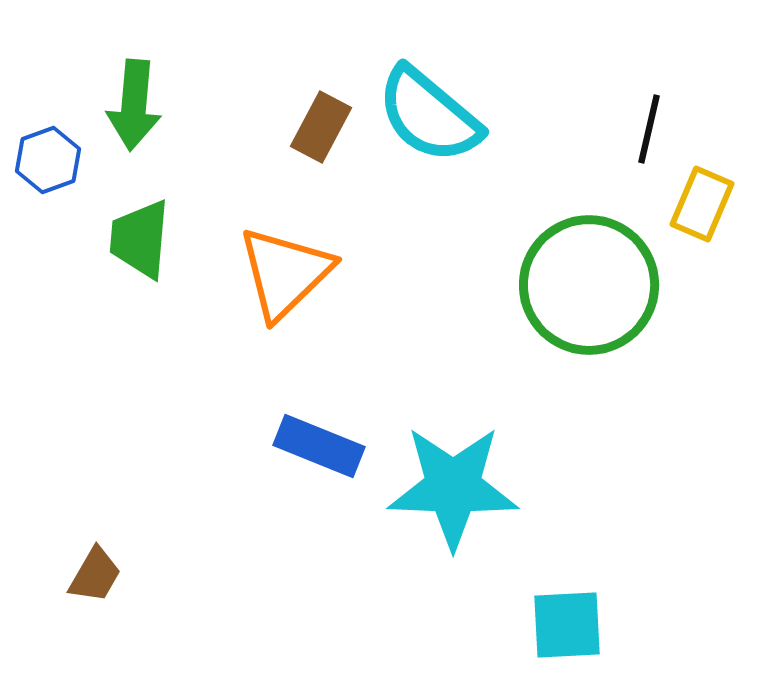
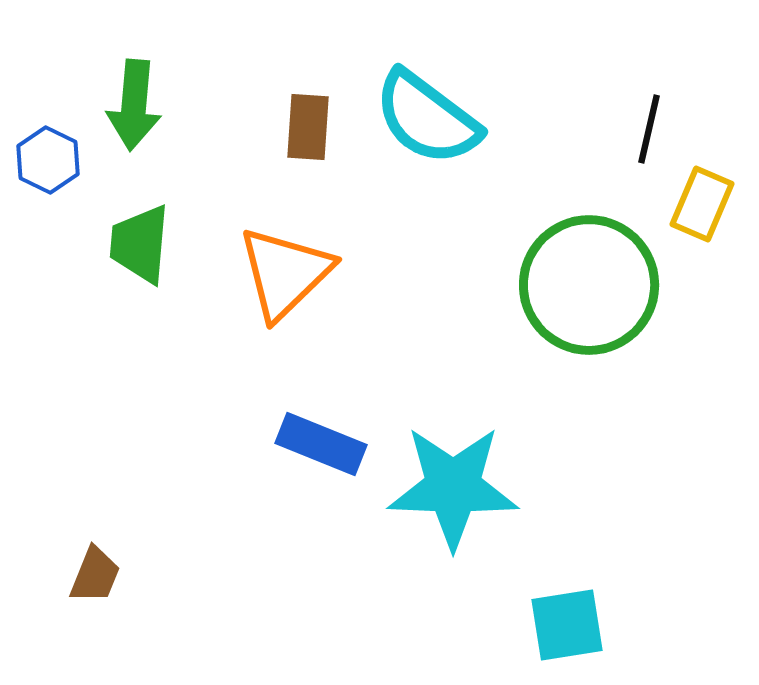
cyan semicircle: moved 2 px left, 3 px down; rotated 3 degrees counterclockwise
brown rectangle: moved 13 px left; rotated 24 degrees counterclockwise
blue hexagon: rotated 14 degrees counterclockwise
green trapezoid: moved 5 px down
blue rectangle: moved 2 px right, 2 px up
brown trapezoid: rotated 8 degrees counterclockwise
cyan square: rotated 6 degrees counterclockwise
